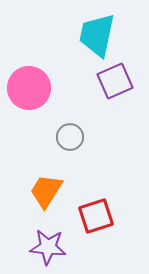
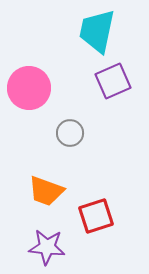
cyan trapezoid: moved 4 px up
purple square: moved 2 px left
gray circle: moved 4 px up
orange trapezoid: rotated 102 degrees counterclockwise
purple star: moved 1 px left
